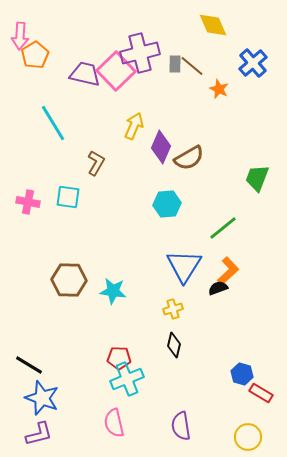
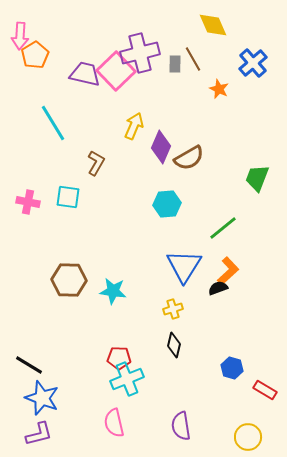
brown line: moved 1 px right, 7 px up; rotated 20 degrees clockwise
blue hexagon: moved 10 px left, 6 px up
red rectangle: moved 4 px right, 3 px up
